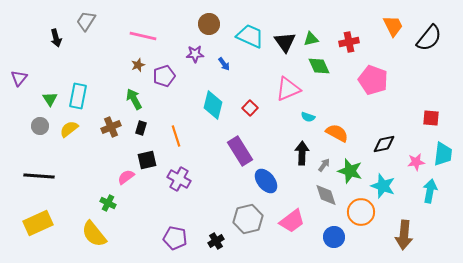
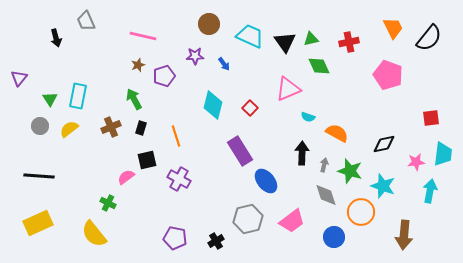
gray trapezoid at (86, 21): rotated 55 degrees counterclockwise
orange trapezoid at (393, 26): moved 2 px down
purple star at (195, 54): moved 2 px down
pink pentagon at (373, 80): moved 15 px right, 5 px up
red square at (431, 118): rotated 12 degrees counterclockwise
gray arrow at (324, 165): rotated 24 degrees counterclockwise
